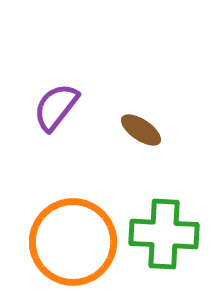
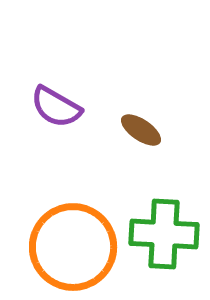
purple semicircle: rotated 98 degrees counterclockwise
orange circle: moved 5 px down
